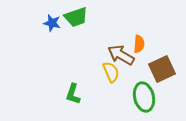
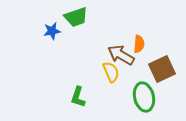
blue star: moved 8 px down; rotated 24 degrees counterclockwise
green L-shape: moved 5 px right, 3 px down
